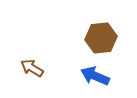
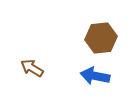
blue arrow: rotated 12 degrees counterclockwise
